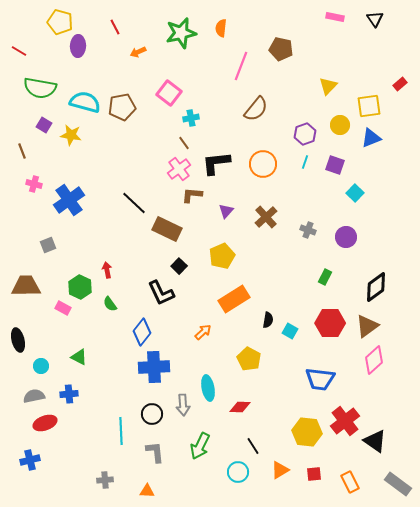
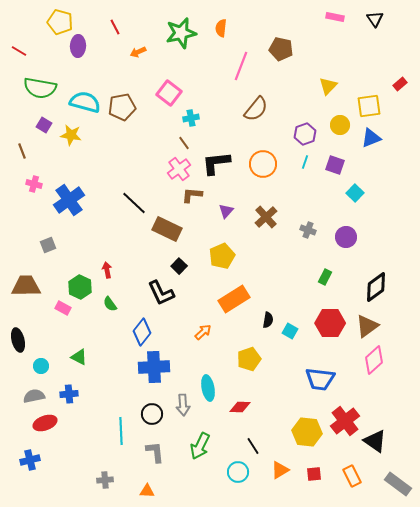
yellow pentagon at (249, 359): rotated 25 degrees clockwise
orange rectangle at (350, 482): moved 2 px right, 6 px up
